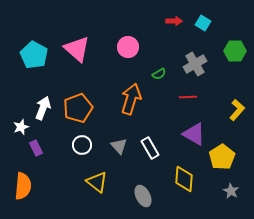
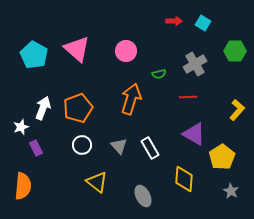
pink circle: moved 2 px left, 4 px down
green semicircle: rotated 16 degrees clockwise
